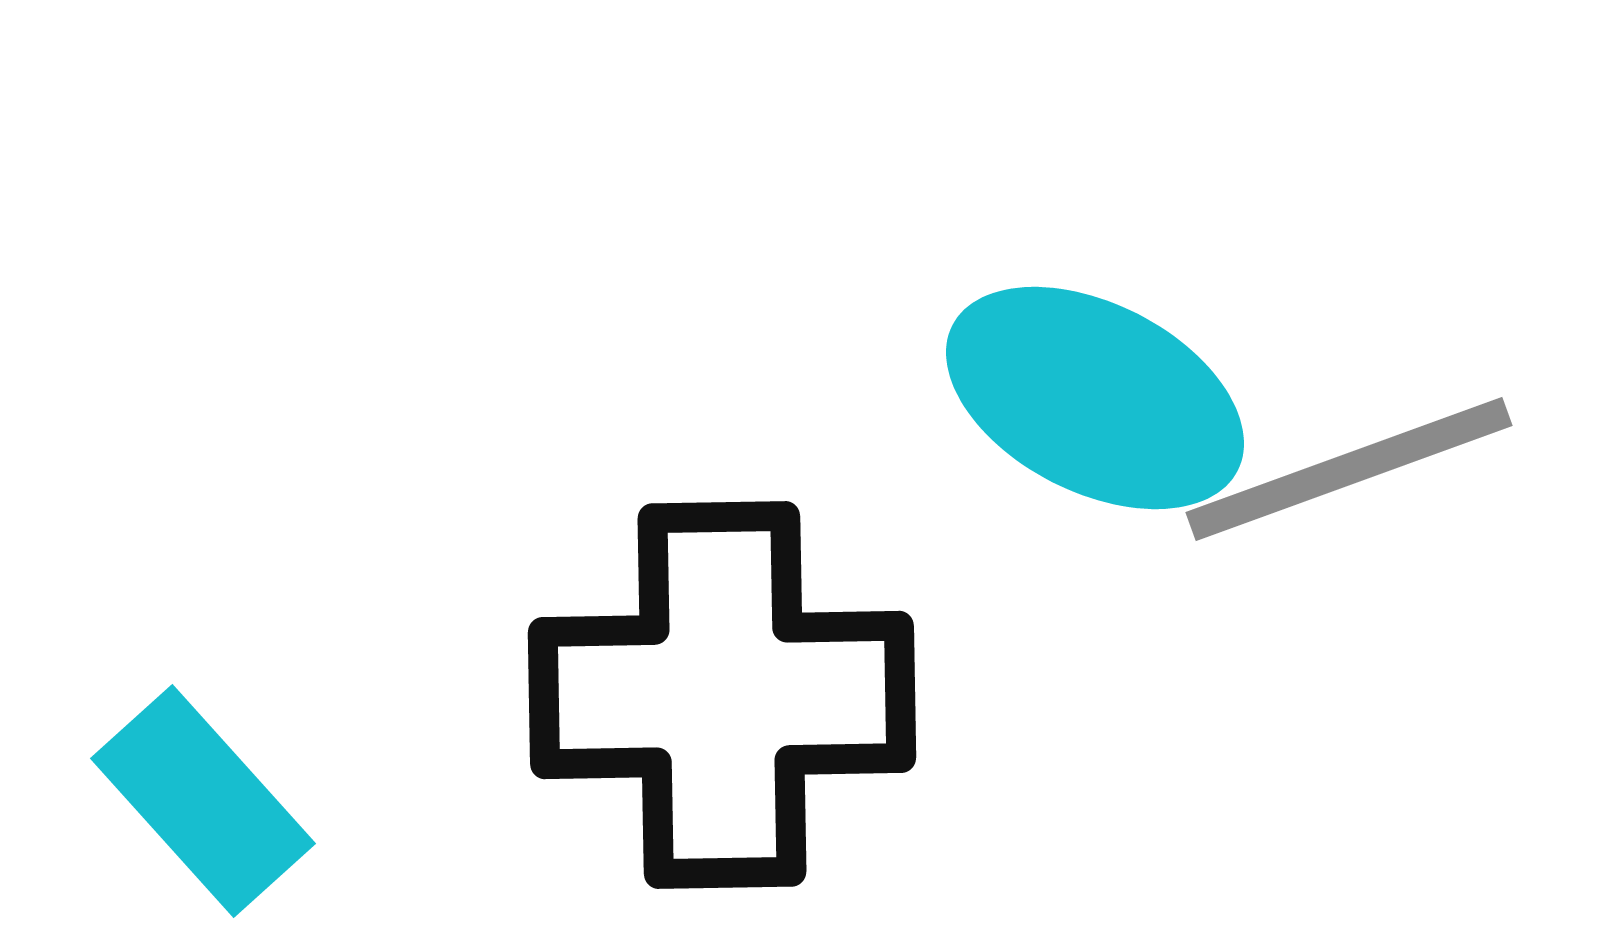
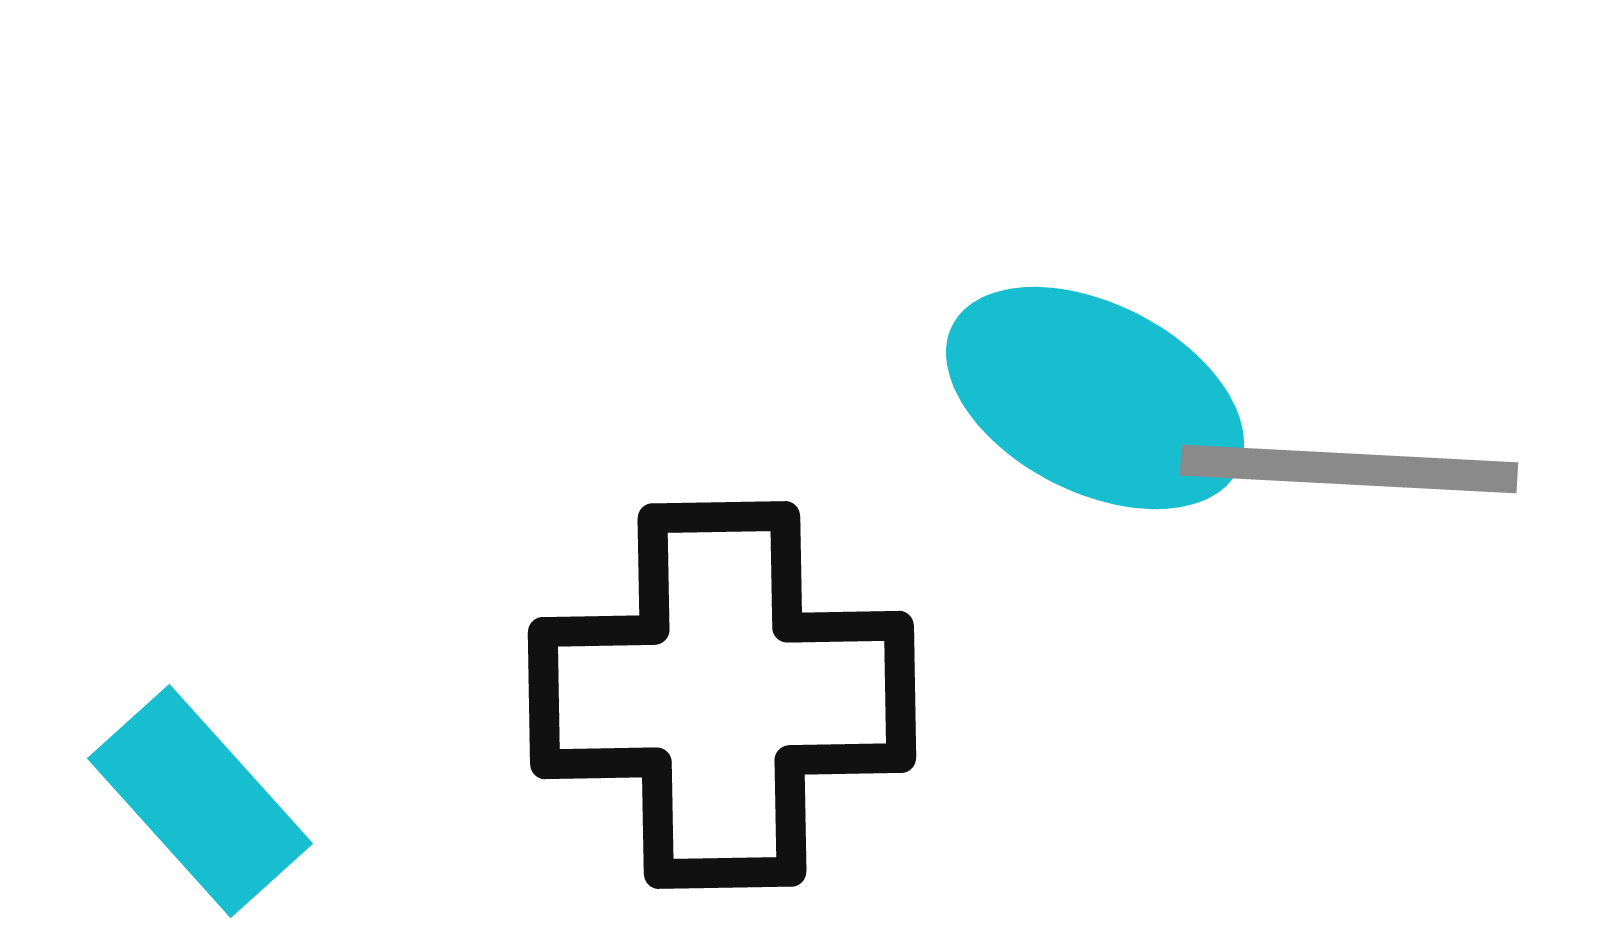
gray line: rotated 23 degrees clockwise
cyan rectangle: moved 3 px left
